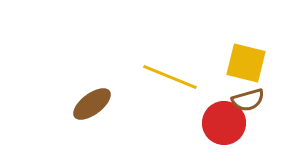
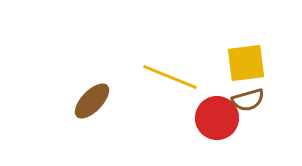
yellow square: rotated 21 degrees counterclockwise
brown ellipse: moved 3 px up; rotated 9 degrees counterclockwise
red circle: moved 7 px left, 5 px up
